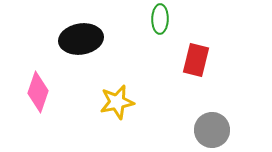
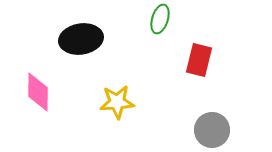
green ellipse: rotated 16 degrees clockwise
red rectangle: moved 3 px right
pink diamond: rotated 18 degrees counterclockwise
yellow star: rotated 8 degrees clockwise
